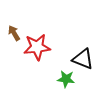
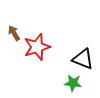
red star: rotated 12 degrees counterclockwise
green star: moved 7 px right, 4 px down
